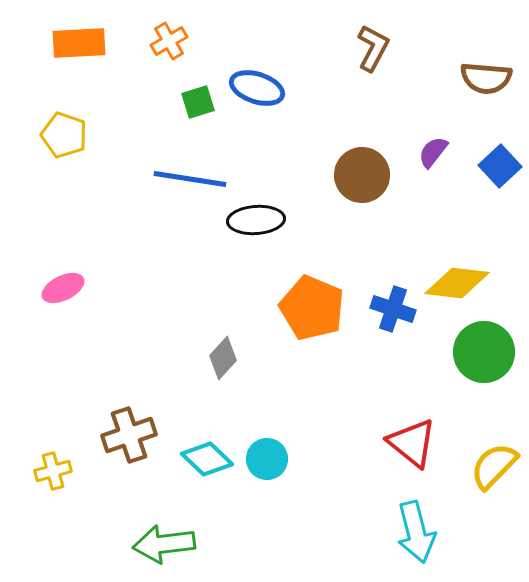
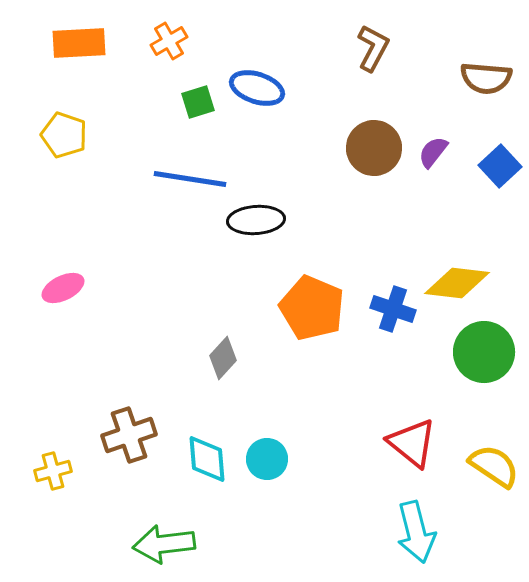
brown circle: moved 12 px right, 27 px up
cyan diamond: rotated 42 degrees clockwise
yellow semicircle: rotated 80 degrees clockwise
